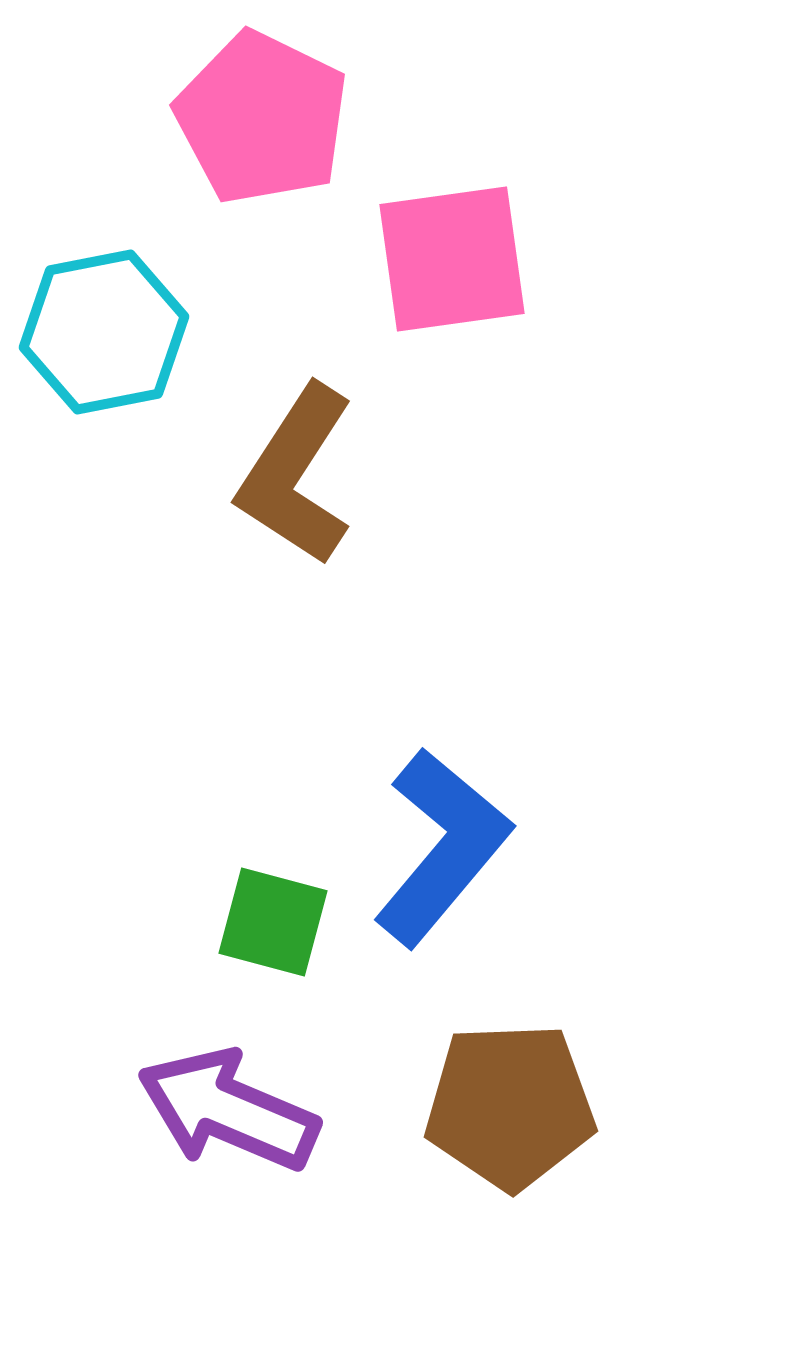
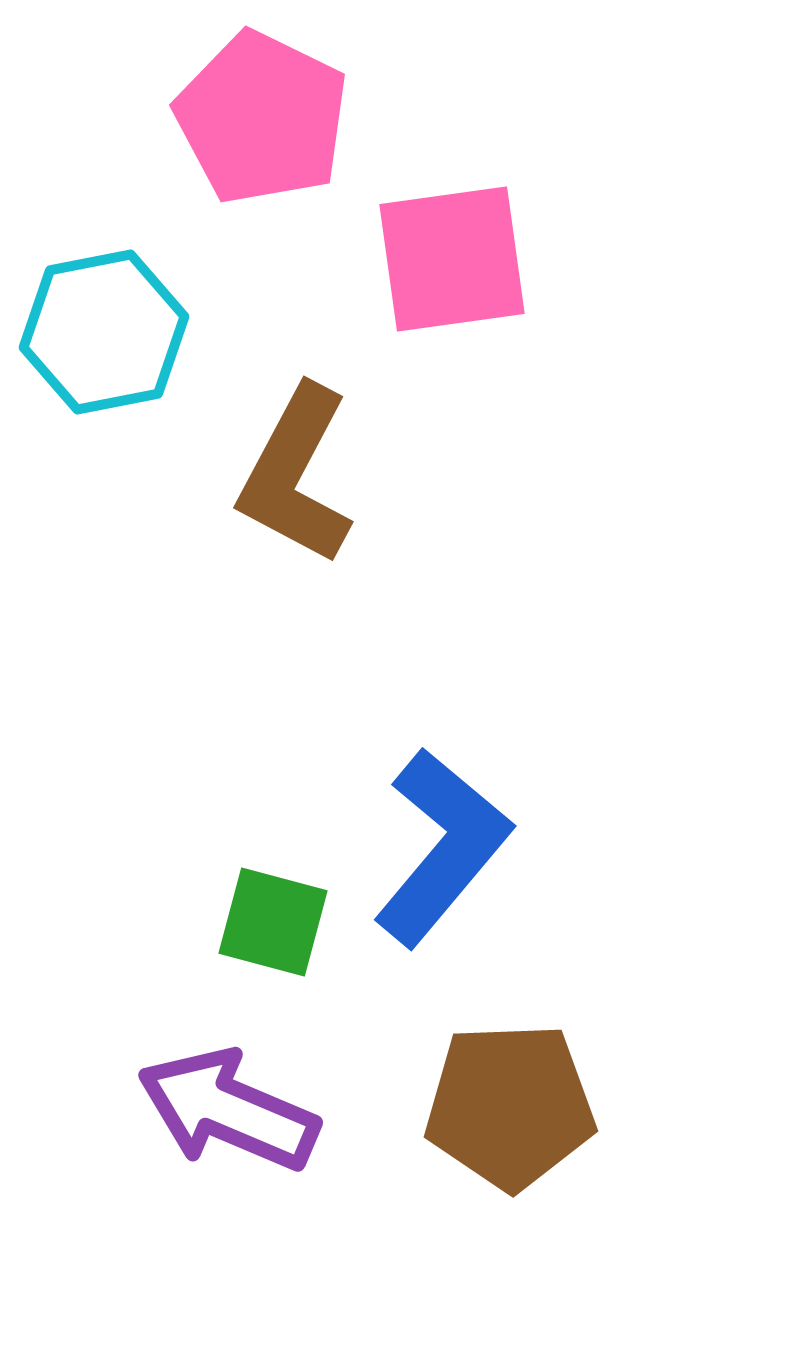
brown L-shape: rotated 5 degrees counterclockwise
